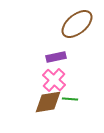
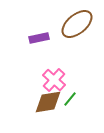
purple rectangle: moved 17 px left, 19 px up
green line: rotated 56 degrees counterclockwise
